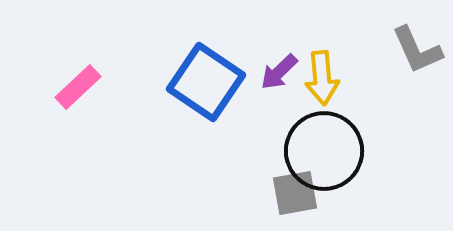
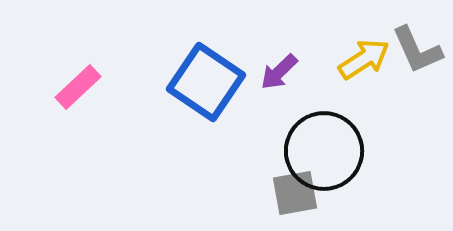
yellow arrow: moved 42 px right, 19 px up; rotated 118 degrees counterclockwise
